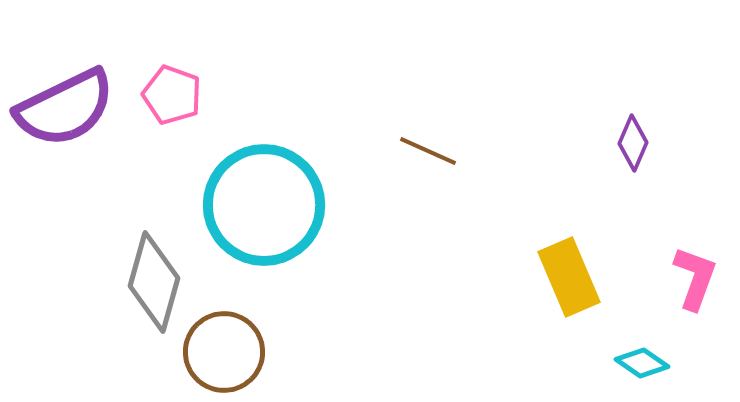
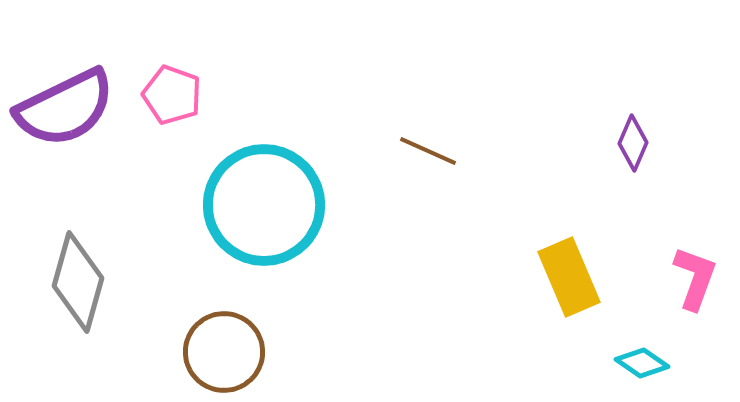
gray diamond: moved 76 px left
